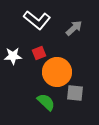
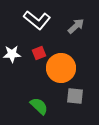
gray arrow: moved 2 px right, 2 px up
white star: moved 1 px left, 2 px up
orange circle: moved 4 px right, 4 px up
gray square: moved 3 px down
green semicircle: moved 7 px left, 4 px down
